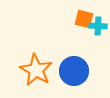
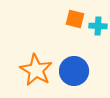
orange square: moved 9 px left
